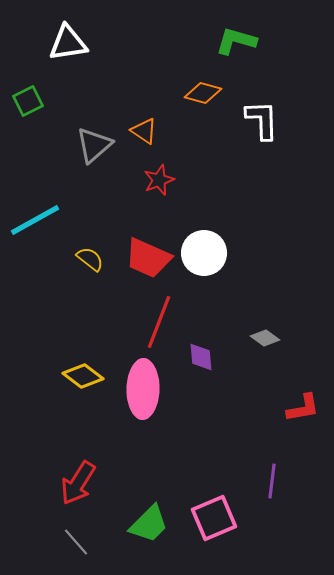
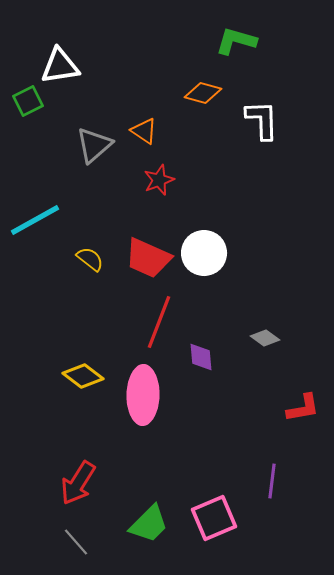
white triangle: moved 8 px left, 23 px down
pink ellipse: moved 6 px down
